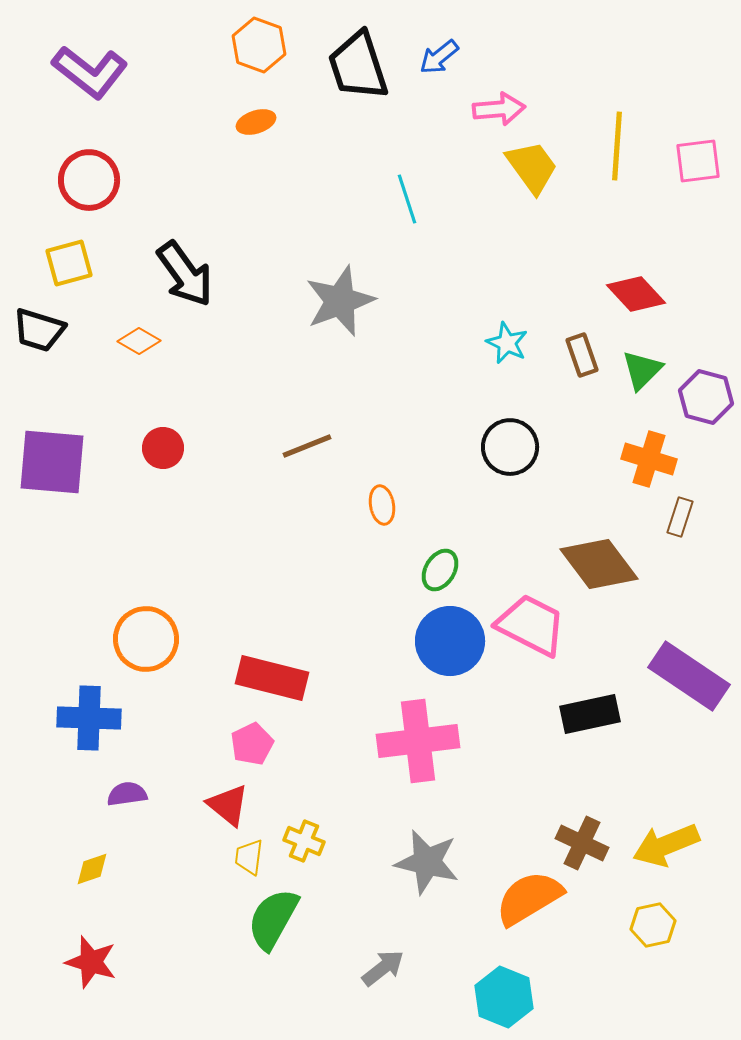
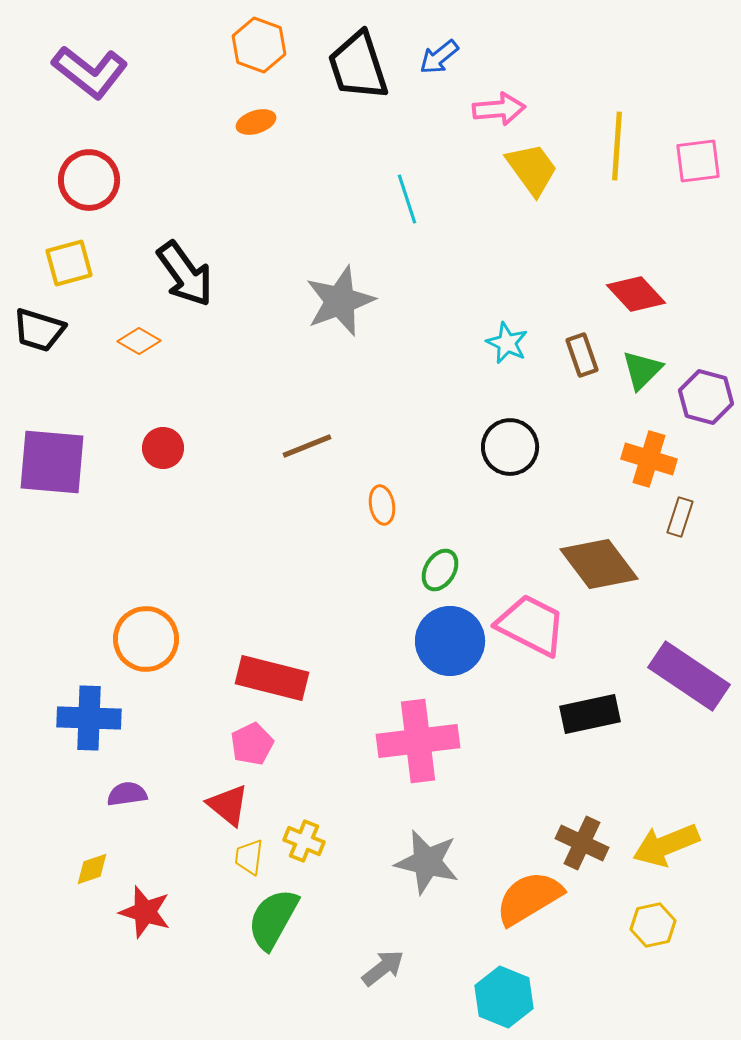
yellow trapezoid at (532, 167): moved 2 px down
red star at (91, 962): moved 54 px right, 50 px up
